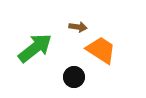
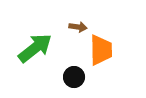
orange trapezoid: rotated 56 degrees clockwise
